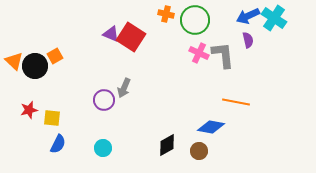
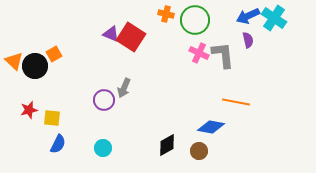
orange square: moved 1 px left, 2 px up
